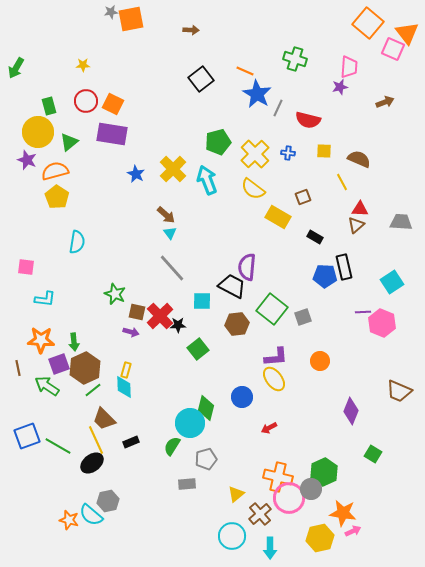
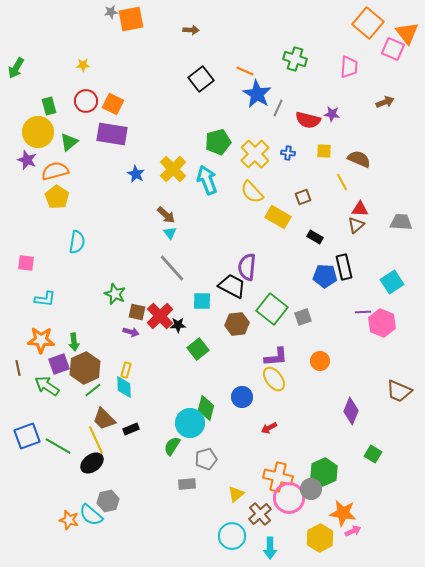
purple star at (340, 87): moved 8 px left, 27 px down; rotated 21 degrees clockwise
yellow semicircle at (253, 189): moved 1 px left, 3 px down; rotated 10 degrees clockwise
pink square at (26, 267): moved 4 px up
black rectangle at (131, 442): moved 13 px up
yellow hexagon at (320, 538): rotated 16 degrees counterclockwise
